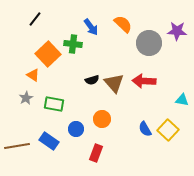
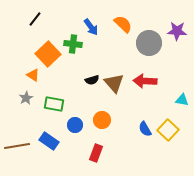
red arrow: moved 1 px right
orange circle: moved 1 px down
blue circle: moved 1 px left, 4 px up
